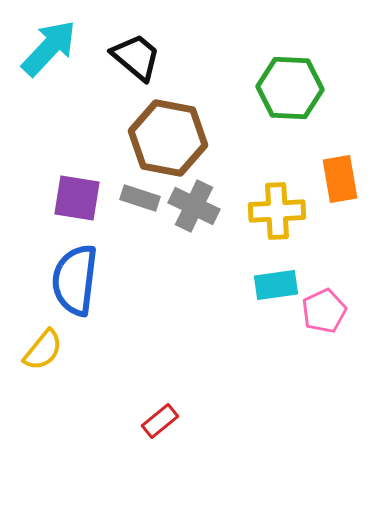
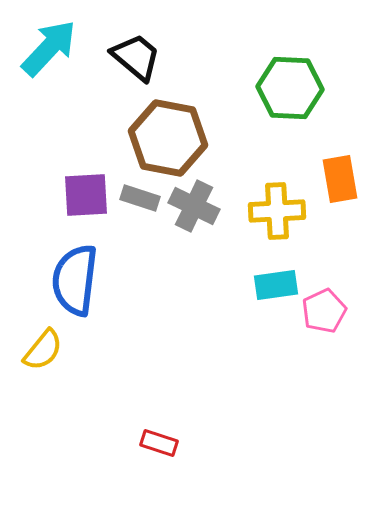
purple square: moved 9 px right, 3 px up; rotated 12 degrees counterclockwise
red rectangle: moved 1 px left, 22 px down; rotated 57 degrees clockwise
